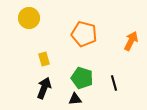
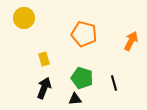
yellow circle: moved 5 px left
